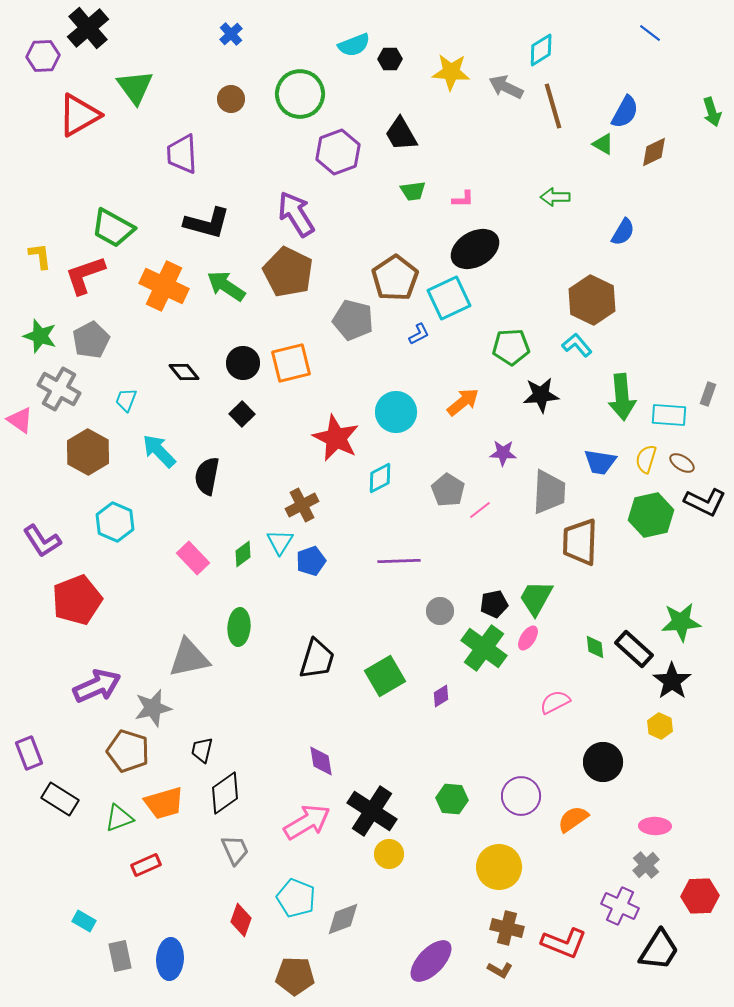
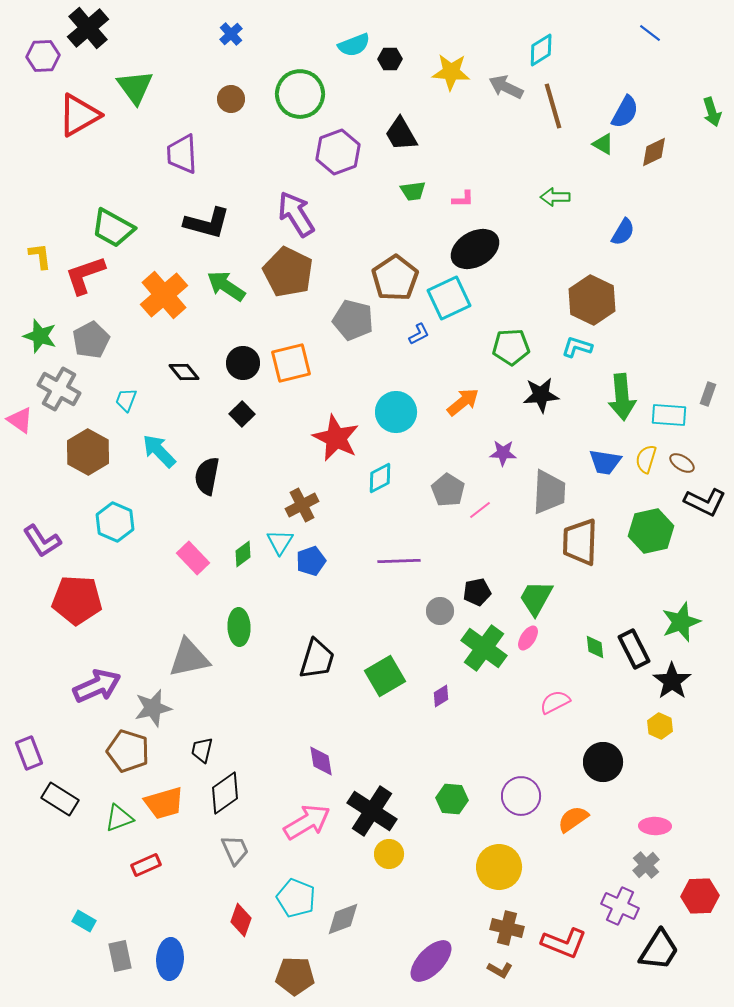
orange cross at (164, 286): moved 9 px down; rotated 24 degrees clockwise
cyan L-shape at (577, 345): moved 2 px down; rotated 32 degrees counterclockwise
blue trapezoid at (600, 462): moved 5 px right
green hexagon at (651, 515): moved 16 px down
red pentagon at (77, 600): rotated 24 degrees clockwise
black pentagon at (494, 604): moved 17 px left, 12 px up
green star at (681, 622): rotated 15 degrees counterclockwise
green ellipse at (239, 627): rotated 6 degrees counterclockwise
black rectangle at (634, 649): rotated 21 degrees clockwise
